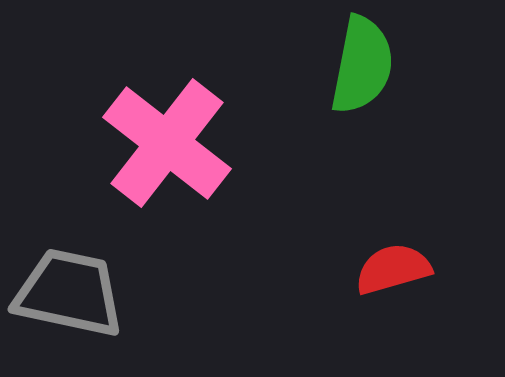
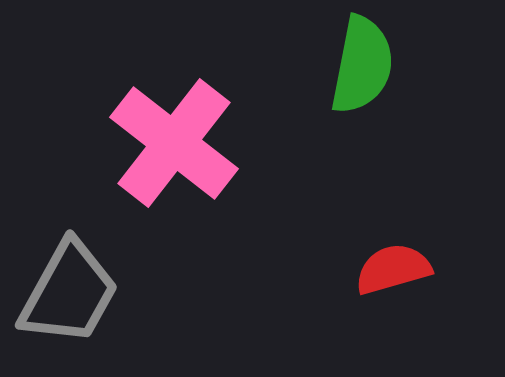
pink cross: moved 7 px right
gray trapezoid: rotated 107 degrees clockwise
